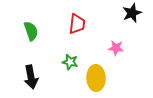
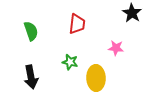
black star: rotated 18 degrees counterclockwise
